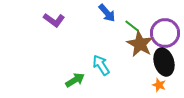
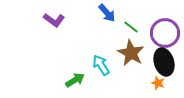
green line: moved 1 px left, 1 px down
brown star: moved 9 px left, 9 px down
orange star: moved 1 px left, 2 px up
